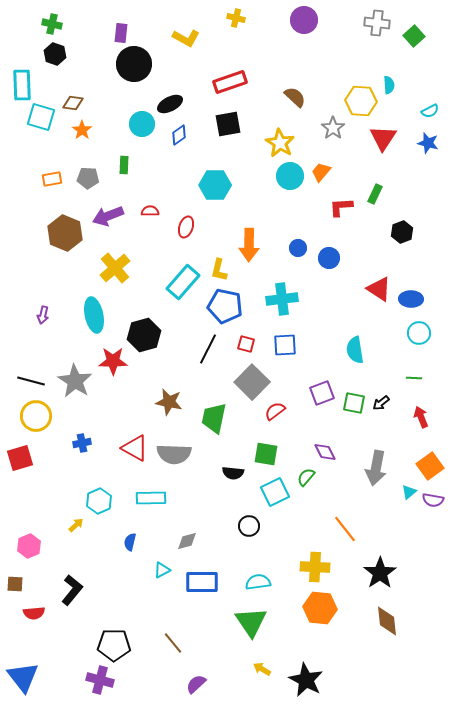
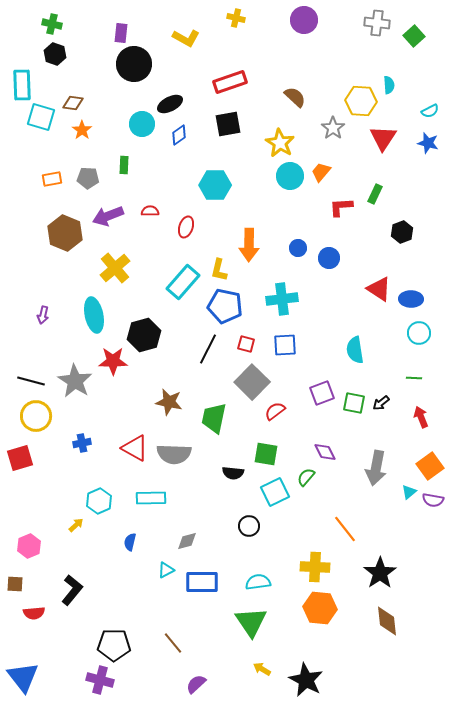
cyan triangle at (162, 570): moved 4 px right
